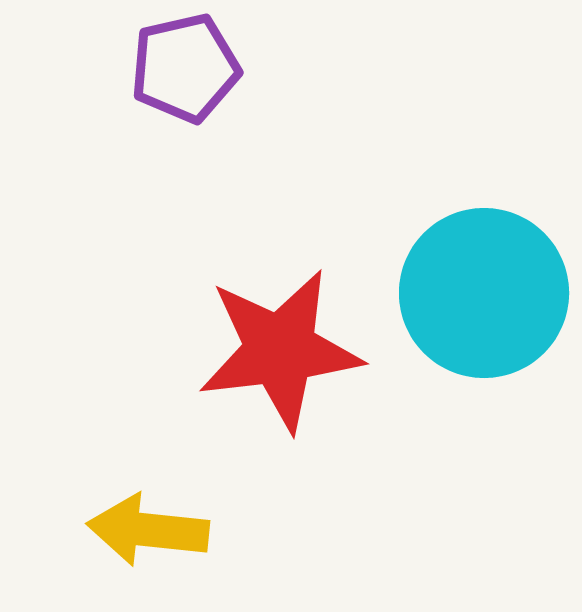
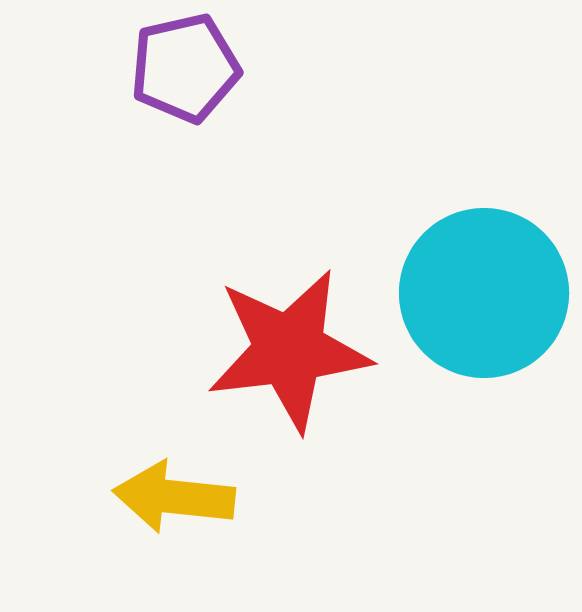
red star: moved 9 px right
yellow arrow: moved 26 px right, 33 px up
